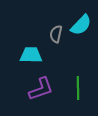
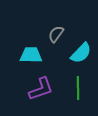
cyan semicircle: moved 28 px down
gray semicircle: rotated 24 degrees clockwise
